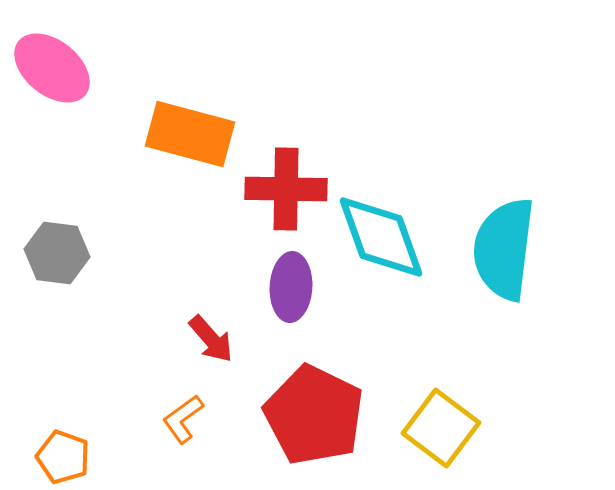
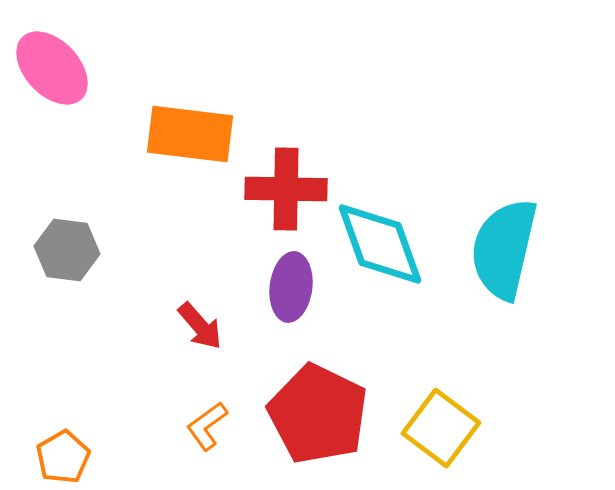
pink ellipse: rotated 8 degrees clockwise
orange rectangle: rotated 8 degrees counterclockwise
cyan diamond: moved 1 px left, 7 px down
cyan semicircle: rotated 6 degrees clockwise
gray hexagon: moved 10 px right, 3 px up
purple ellipse: rotated 4 degrees clockwise
red arrow: moved 11 px left, 13 px up
red pentagon: moved 4 px right, 1 px up
orange L-shape: moved 24 px right, 7 px down
orange pentagon: rotated 22 degrees clockwise
